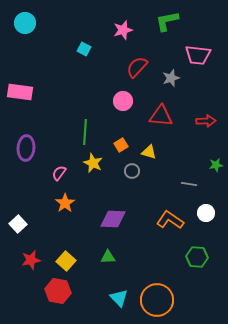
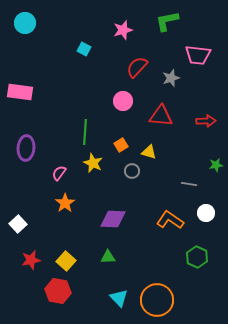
green hexagon: rotated 20 degrees clockwise
